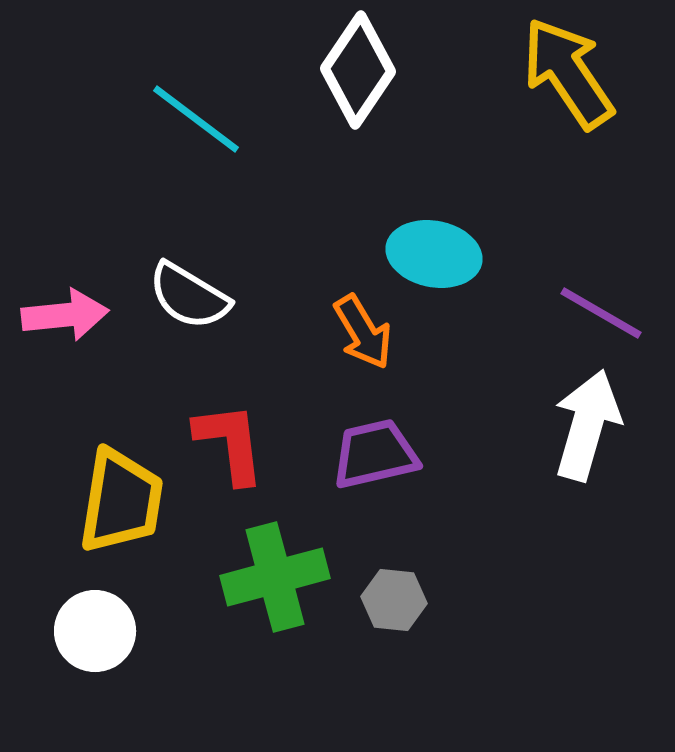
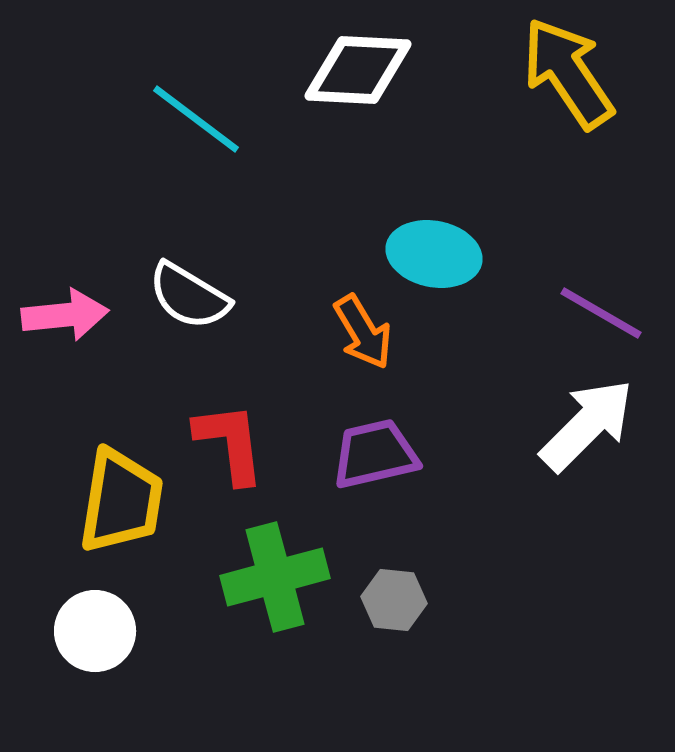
white diamond: rotated 59 degrees clockwise
white arrow: rotated 29 degrees clockwise
